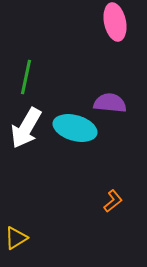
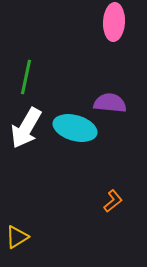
pink ellipse: moved 1 px left; rotated 15 degrees clockwise
yellow triangle: moved 1 px right, 1 px up
